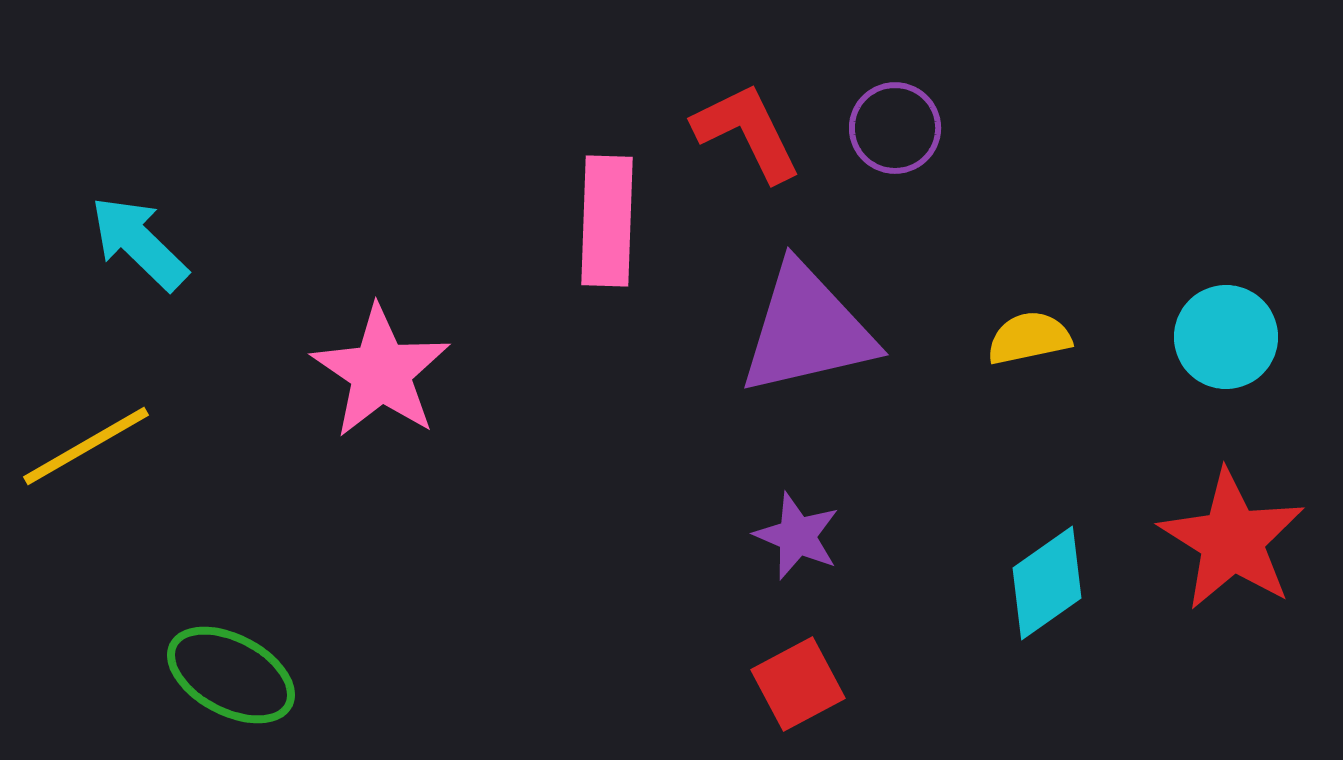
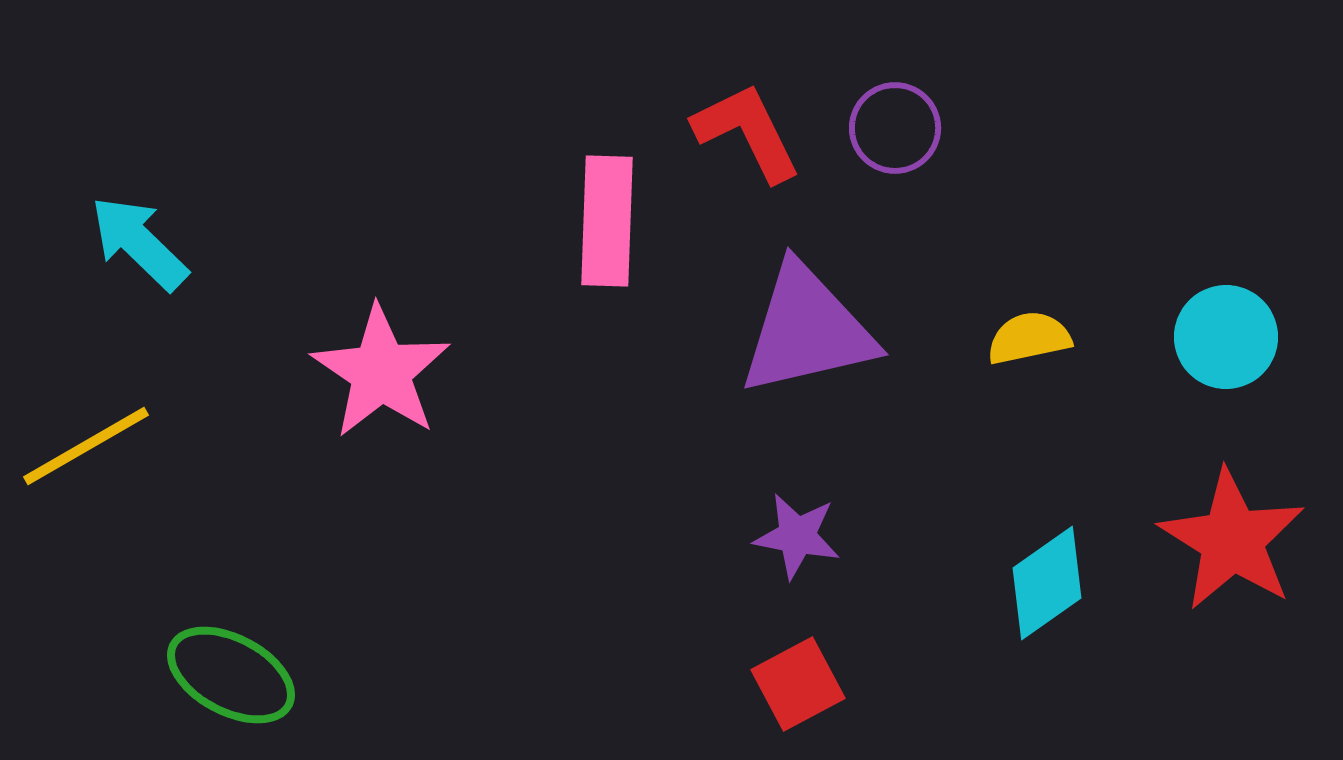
purple star: rotated 12 degrees counterclockwise
